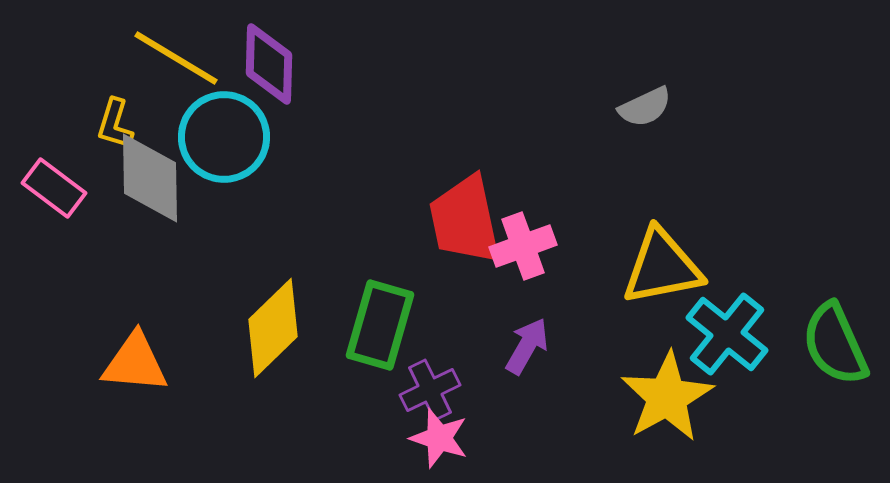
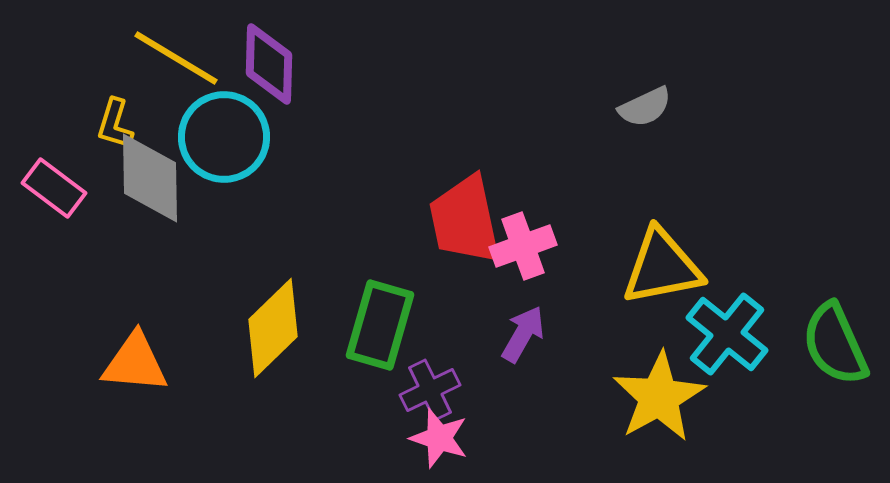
purple arrow: moved 4 px left, 12 px up
yellow star: moved 8 px left
